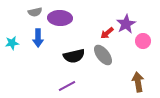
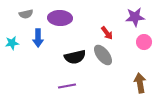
gray semicircle: moved 9 px left, 2 px down
purple star: moved 9 px right, 7 px up; rotated 24 degrees clockwise
red arrow: rotated 88 degrees counterclockwise
pink circle: moved 1 px right, 1 px down
black semicircle: moved 1 px right, 1 px down
brown arrow: moved 2 px right, 1 px down
purple line: rotated 18 degrees clockwise
